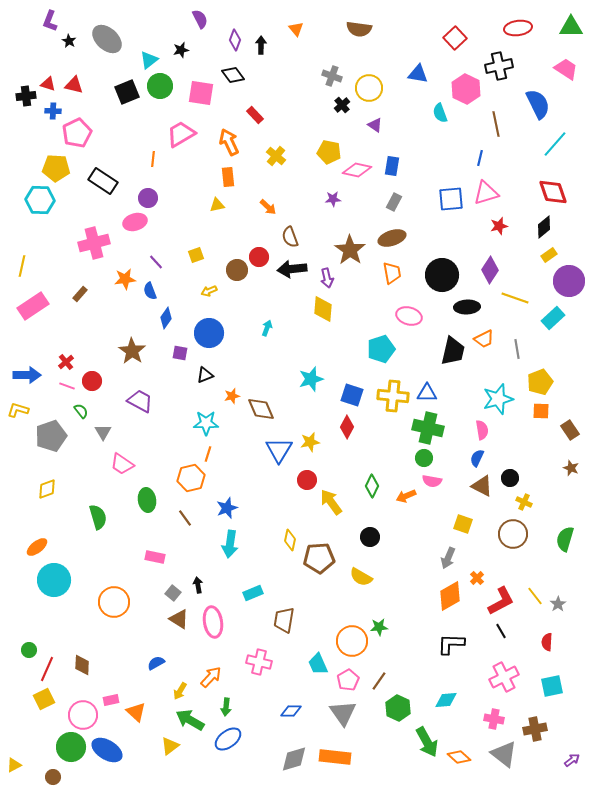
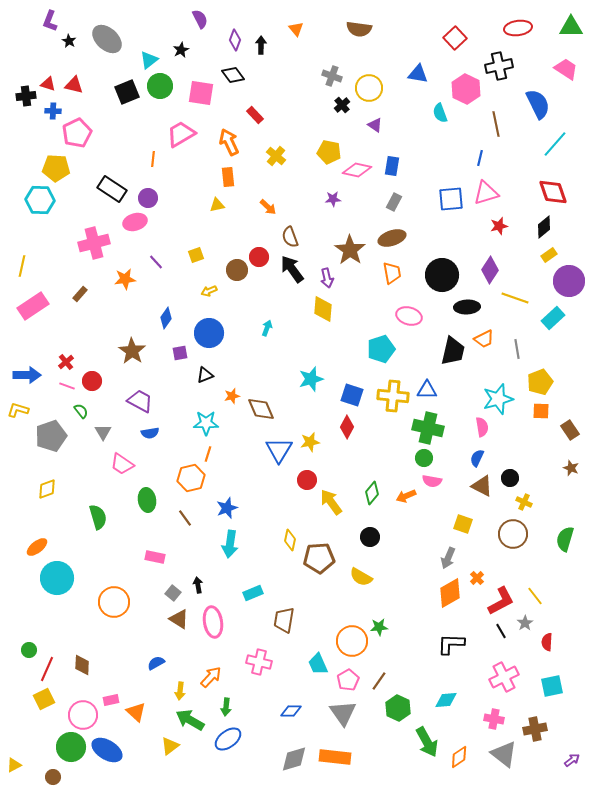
black star at (181, 50): rotated 14 degrees counterclockwise
black rectangle at (103, 181): moved 9 px right, 8 px down
black arrow at (292, 269): rotated 60 degrees clockwise
blue semicircle at (150, 291): moved 142 px down; rotated 78 degrees counterclockwise
purple square at (180, 353): rotated 21 degrees counterclockwise
blue triangle at (427, 393): moved 3 px up
pink semicircle at (482, 430): moved 3 px up
green diamond at (372, 486): moved 7 px down; rotated 15 degrees clockwise
cyan circle at (54, 580): moved 3 px right, 2 px up
orange diamond at (450, 596): moved 3 px up
gray star at (558, 604): moved 33 px left, 19 px down
yellow arrow at (180, 691): rotated 24 degrees counterclockwise
orange diamond at (459, 757): rotated 75 degrees counterclockwise
